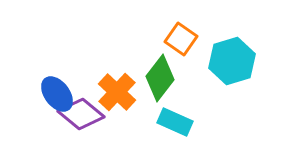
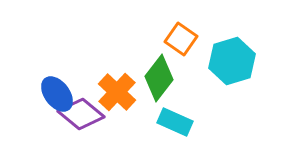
green diamond: moved 1 px left
